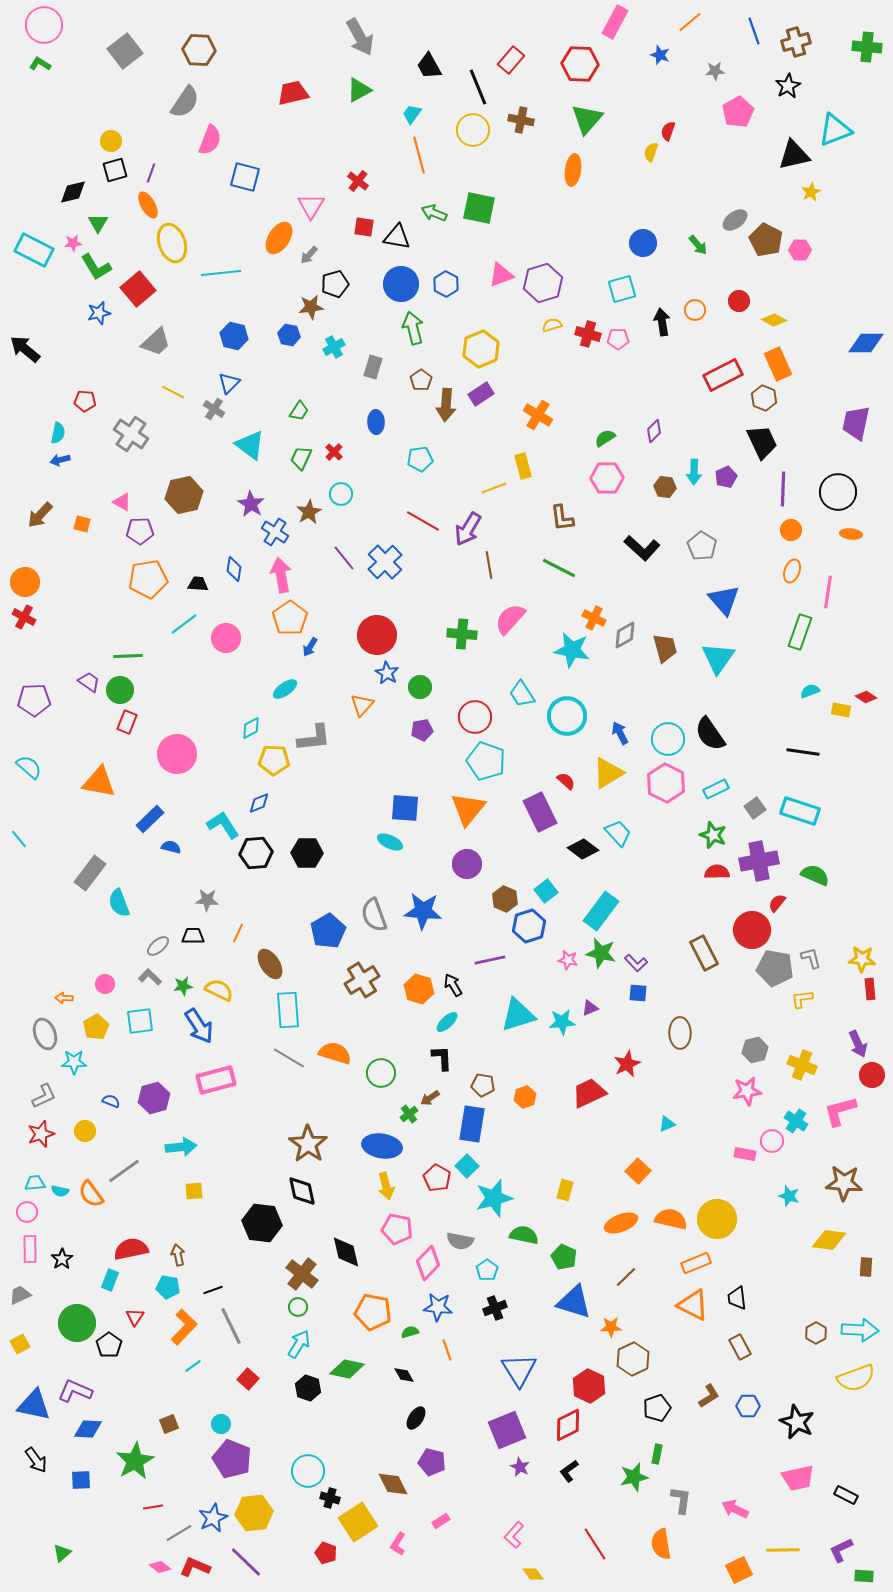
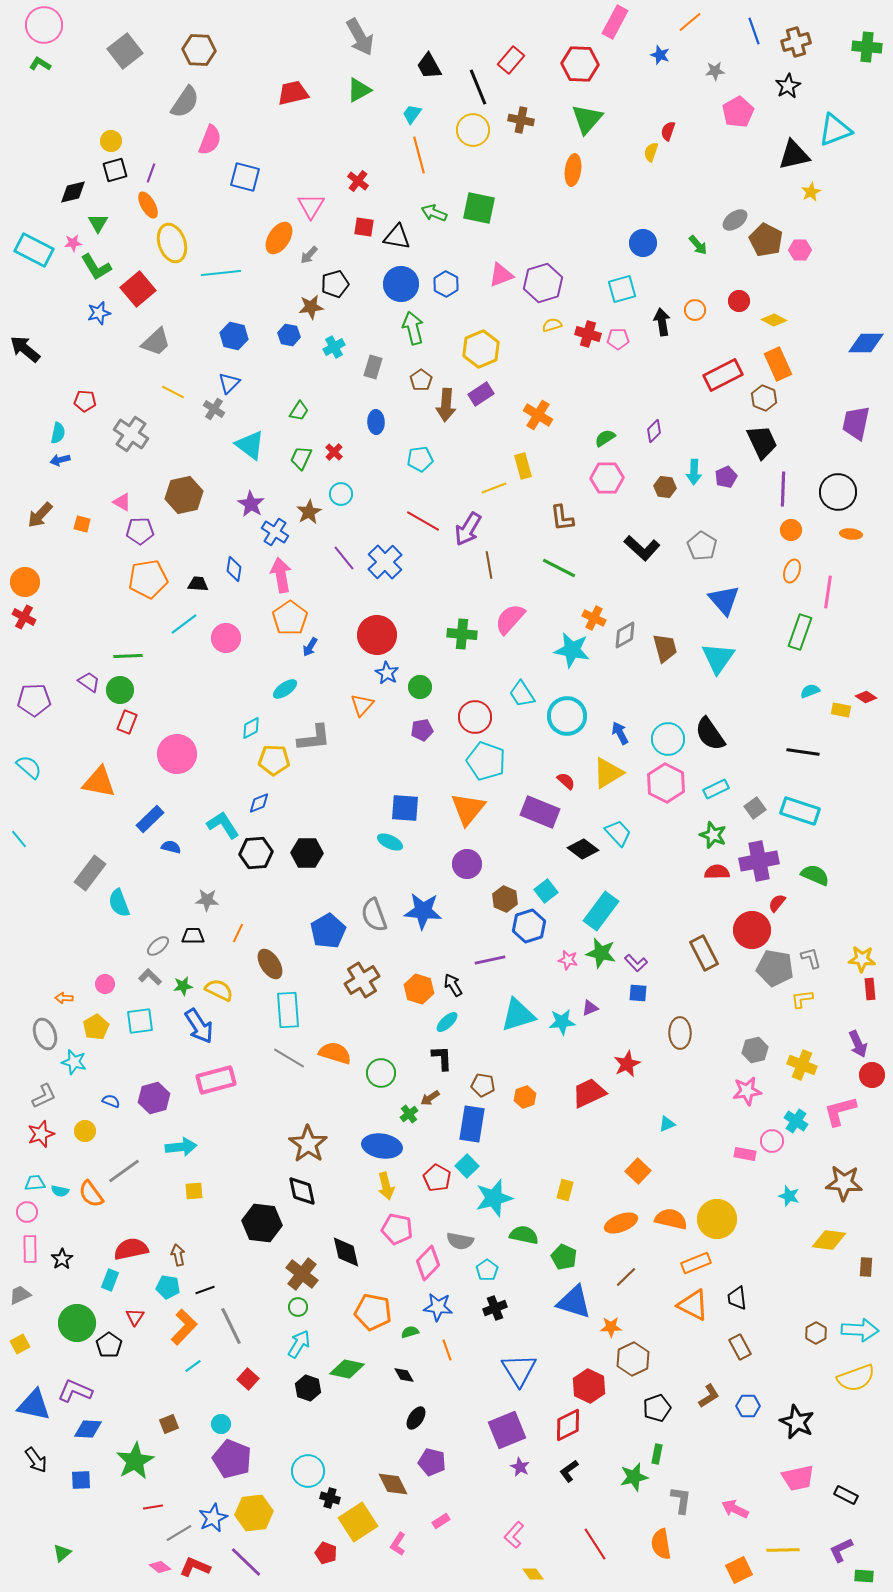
purple rectangle at (540, 812): rotated 42 degrees counterclockwise
cyan star at (74, 1062): rotated 15 degrees clockwise
black line at (213, 1290): moved 8 px left
